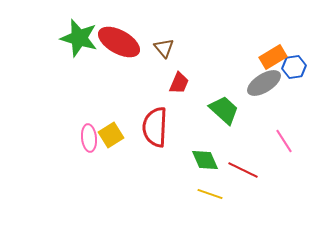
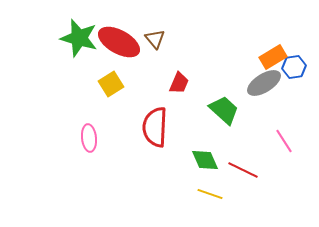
brown triangle: moved 9 px left, 9 px up
yellow square: moved 51 px up
